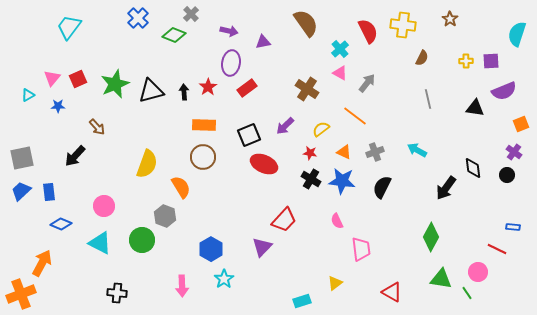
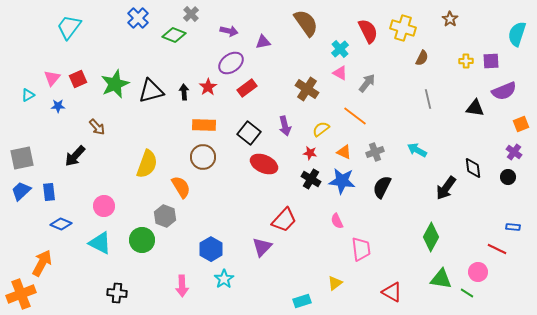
yellow cross at (403, 25): moved 3 px down; rotated 10 degrees clockwise
purple ellipse at (231, 63): rotated 45 degrees clockwise
purple arrow at (285, 126): rotated 60 degrees counterclockwise
black square at (249, 135): moved 2 px up; rotated 30 degrees counterclockwise
black circle at (507, 175): moved 1 px right, 2 px down
green line at (467, 293): rotated 24 degrees counterclockwise
